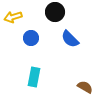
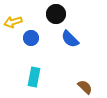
black circle: moved 1 px right, 2 px down
yellow arrow: moved 5 px down
brown semicircle: rotated 14 degrees clockwise
